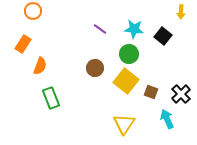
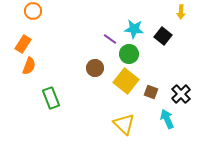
purple line: moved 10 px right, 10 px down
orange semicircle: moved 11 px left
yellow triangle: rotated 20 degrees counterclockwise
